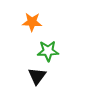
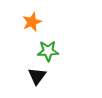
orange star: rotated 24 degrees counterclockwise
